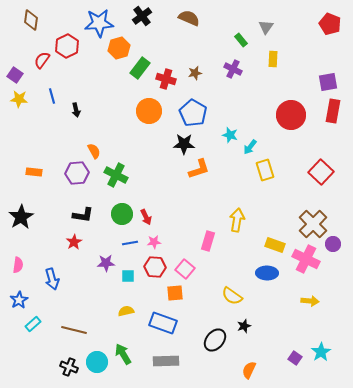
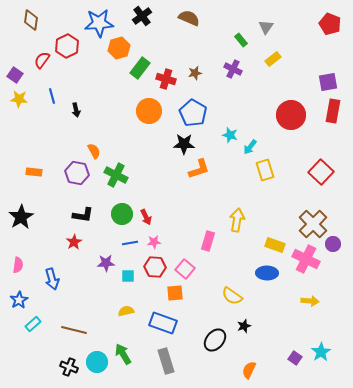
yellow rectangle at (273, 59): rotated 49 degrees clockwise
purple hexagon at (77, 173): rotated 15 degrees clockwise
gray rectangle at (166, 361): rotated 75 degrees clockwise
